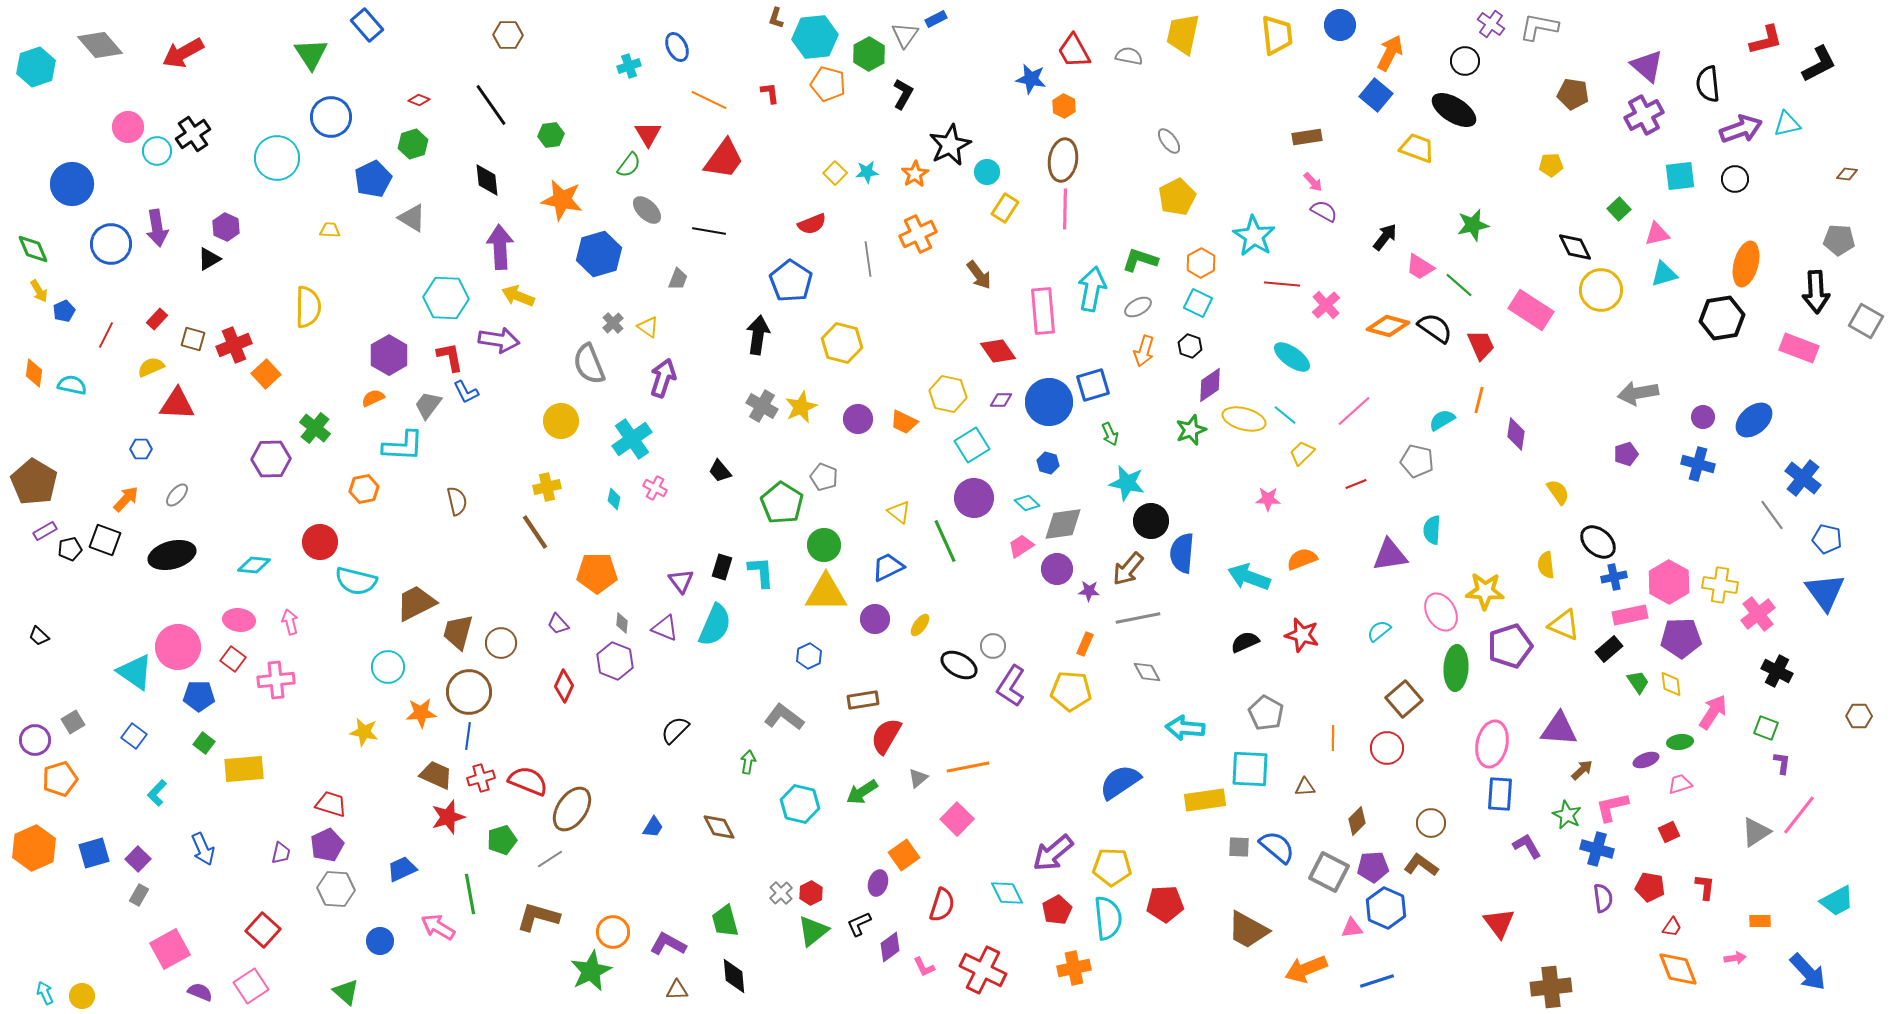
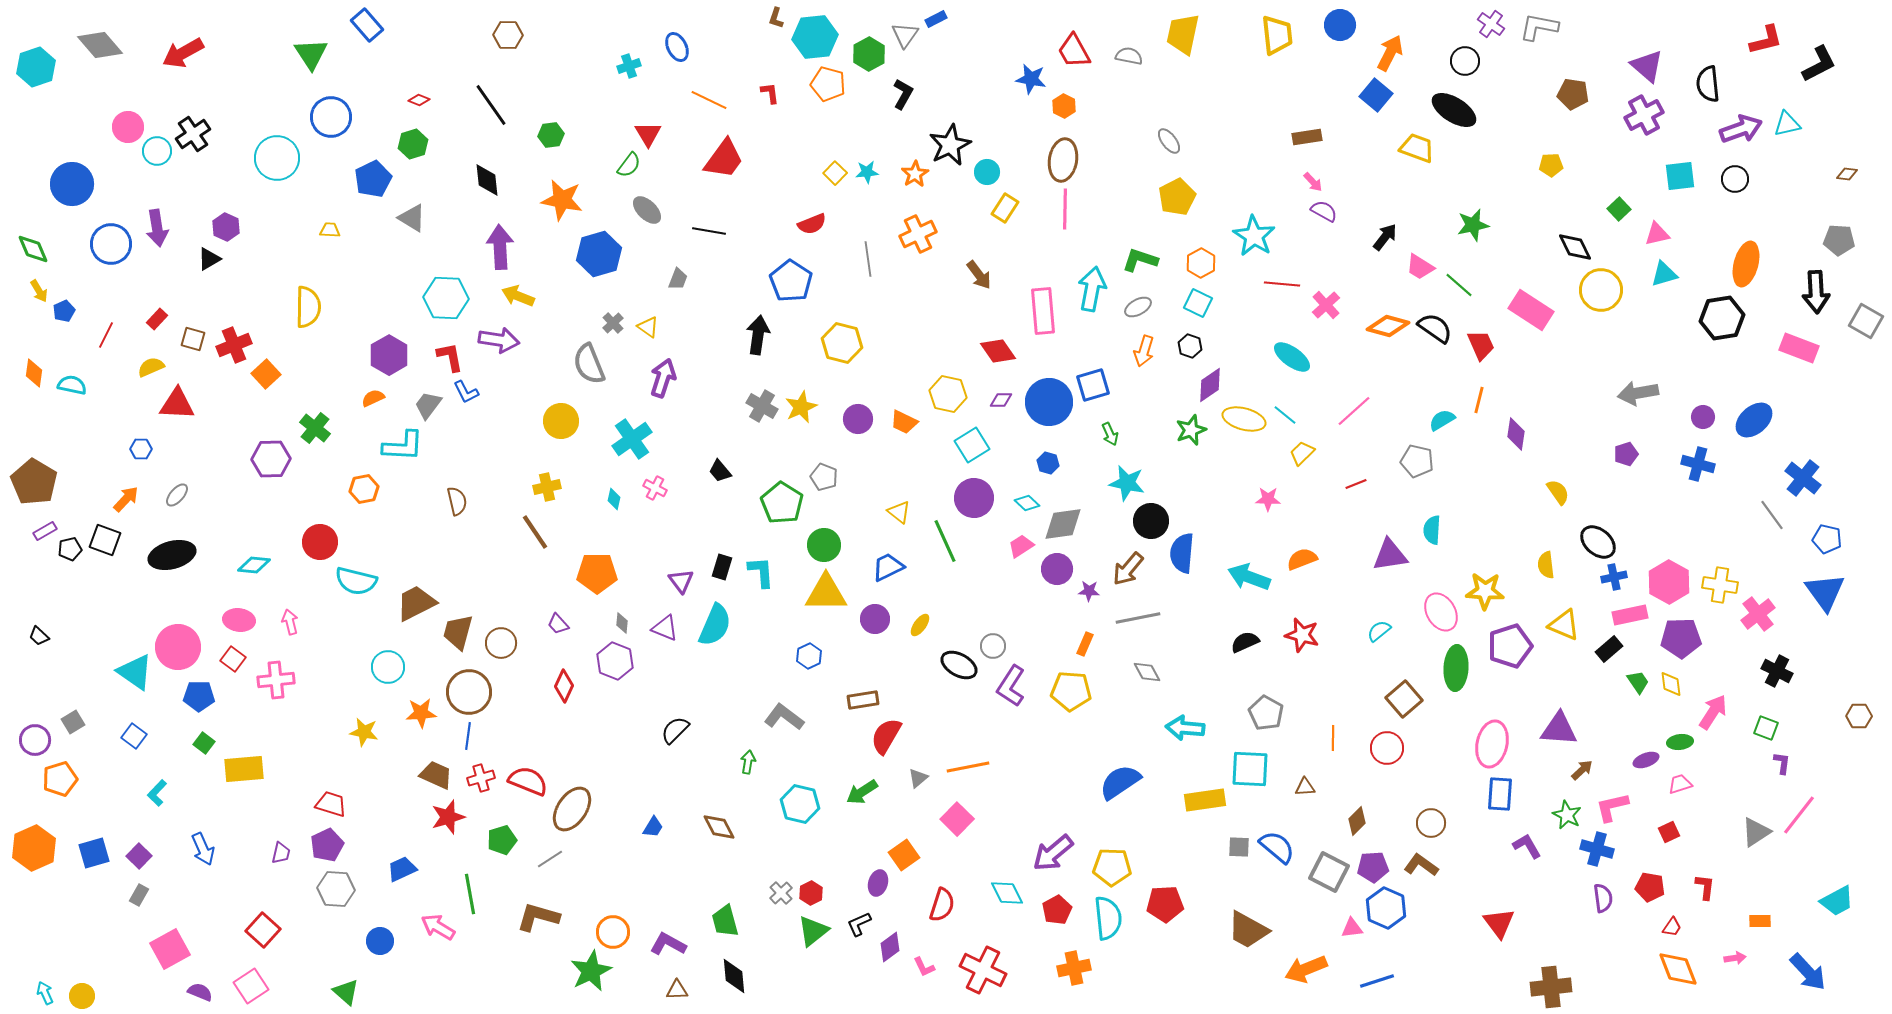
purple square at (138, 859): moved 1 px right, 3 px up
